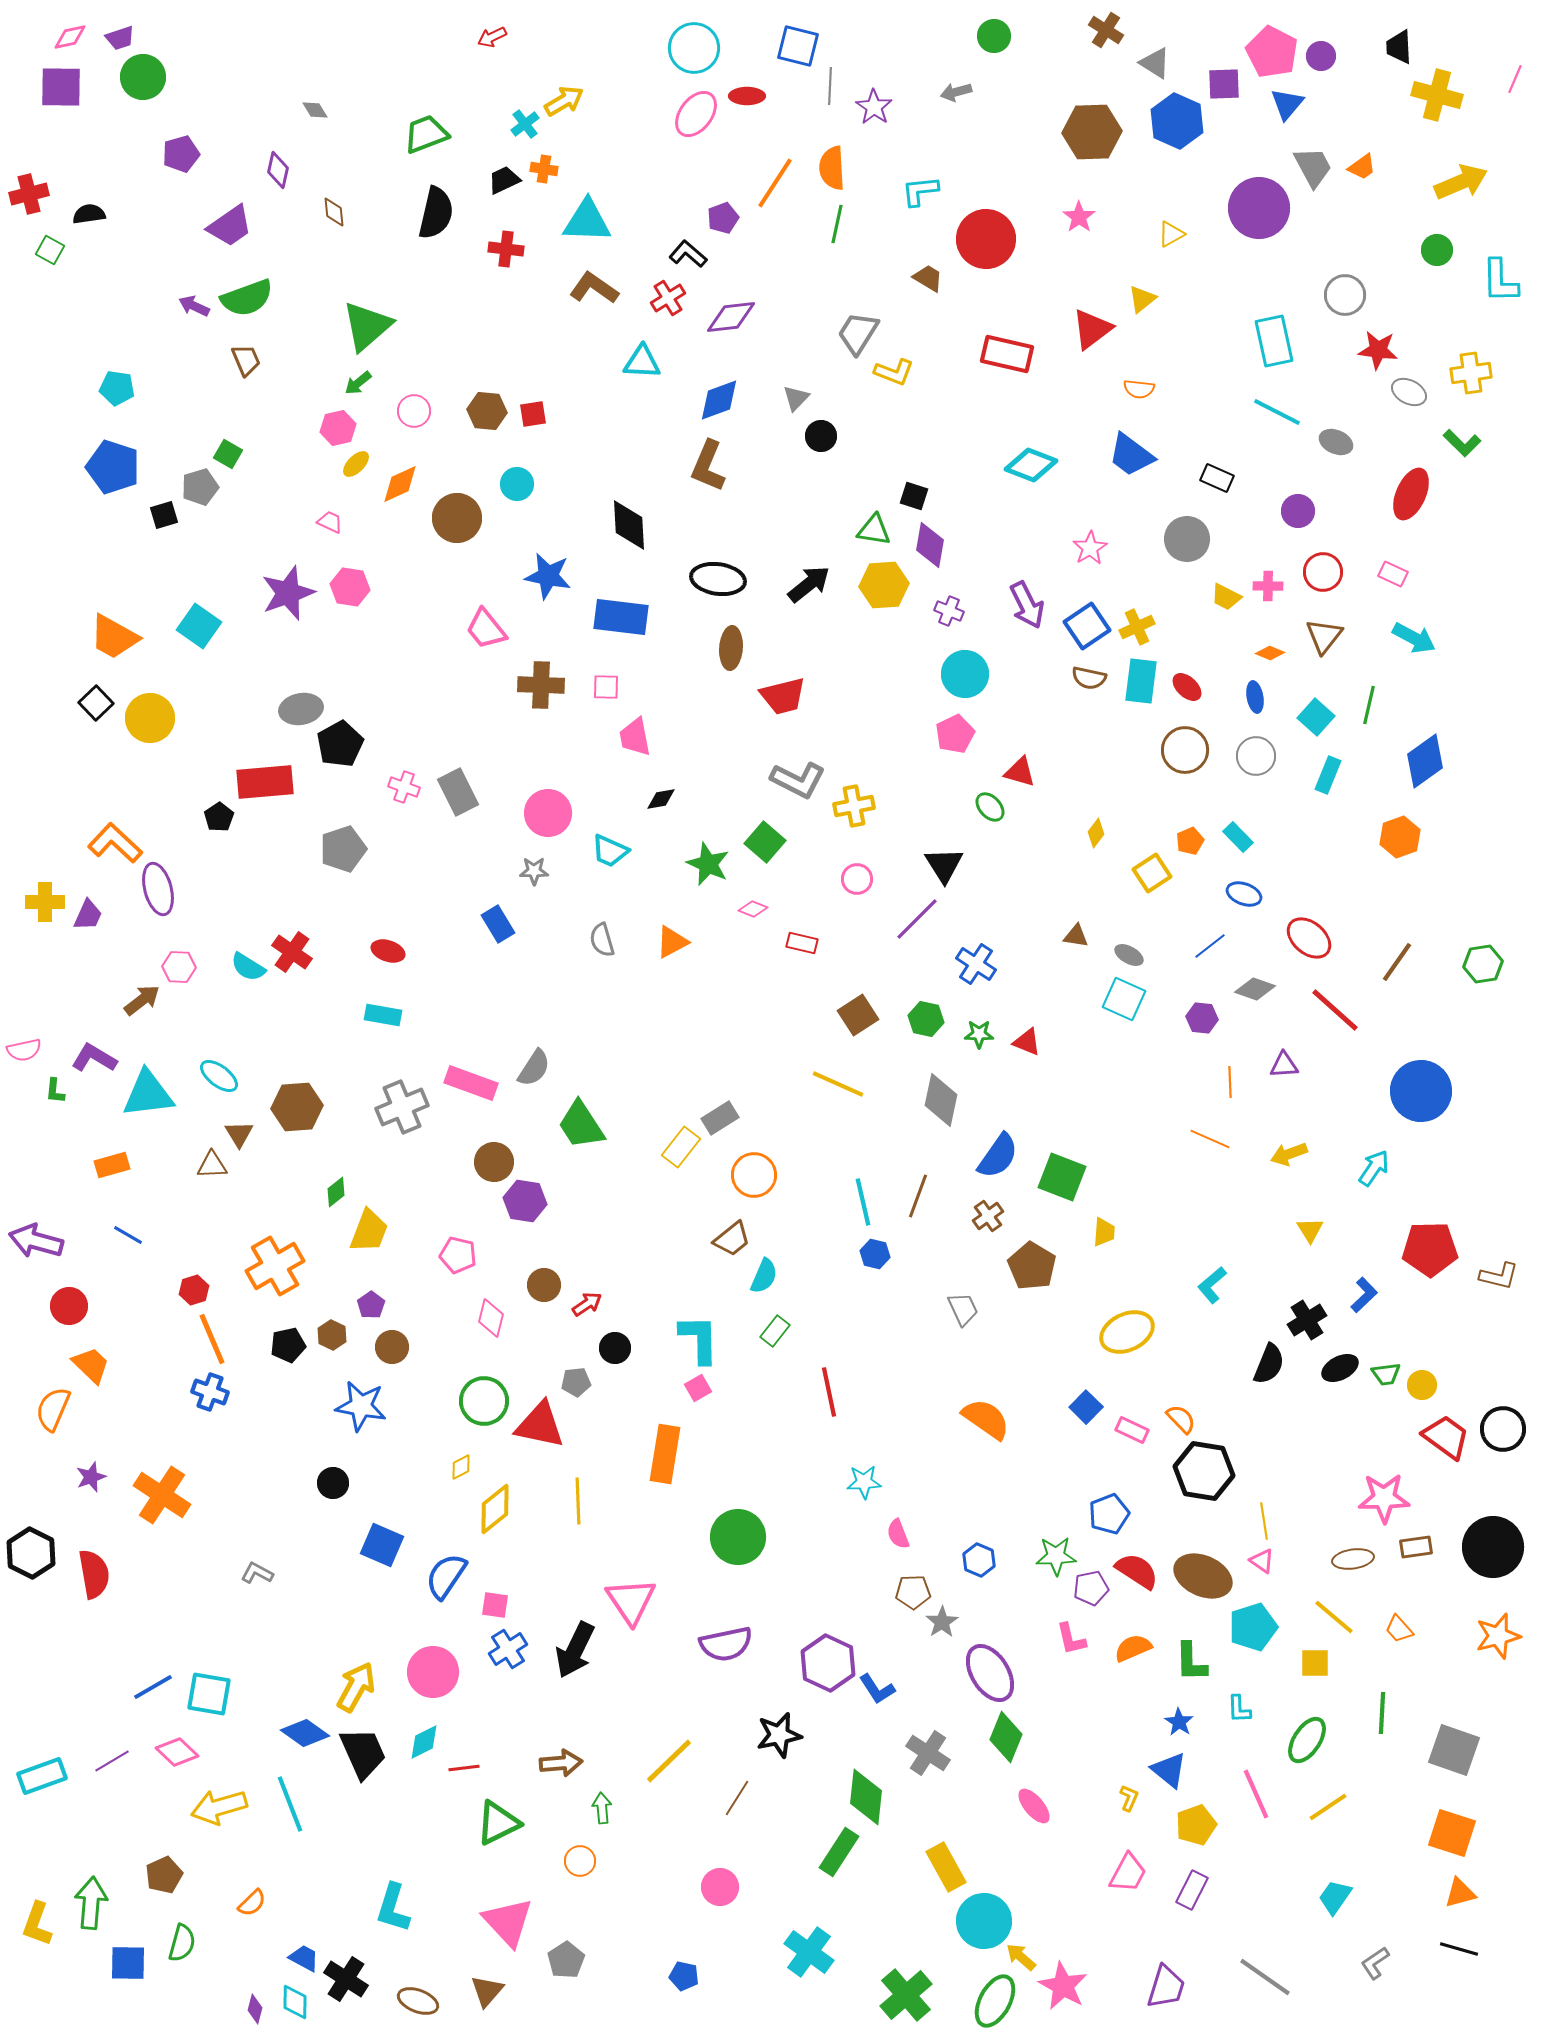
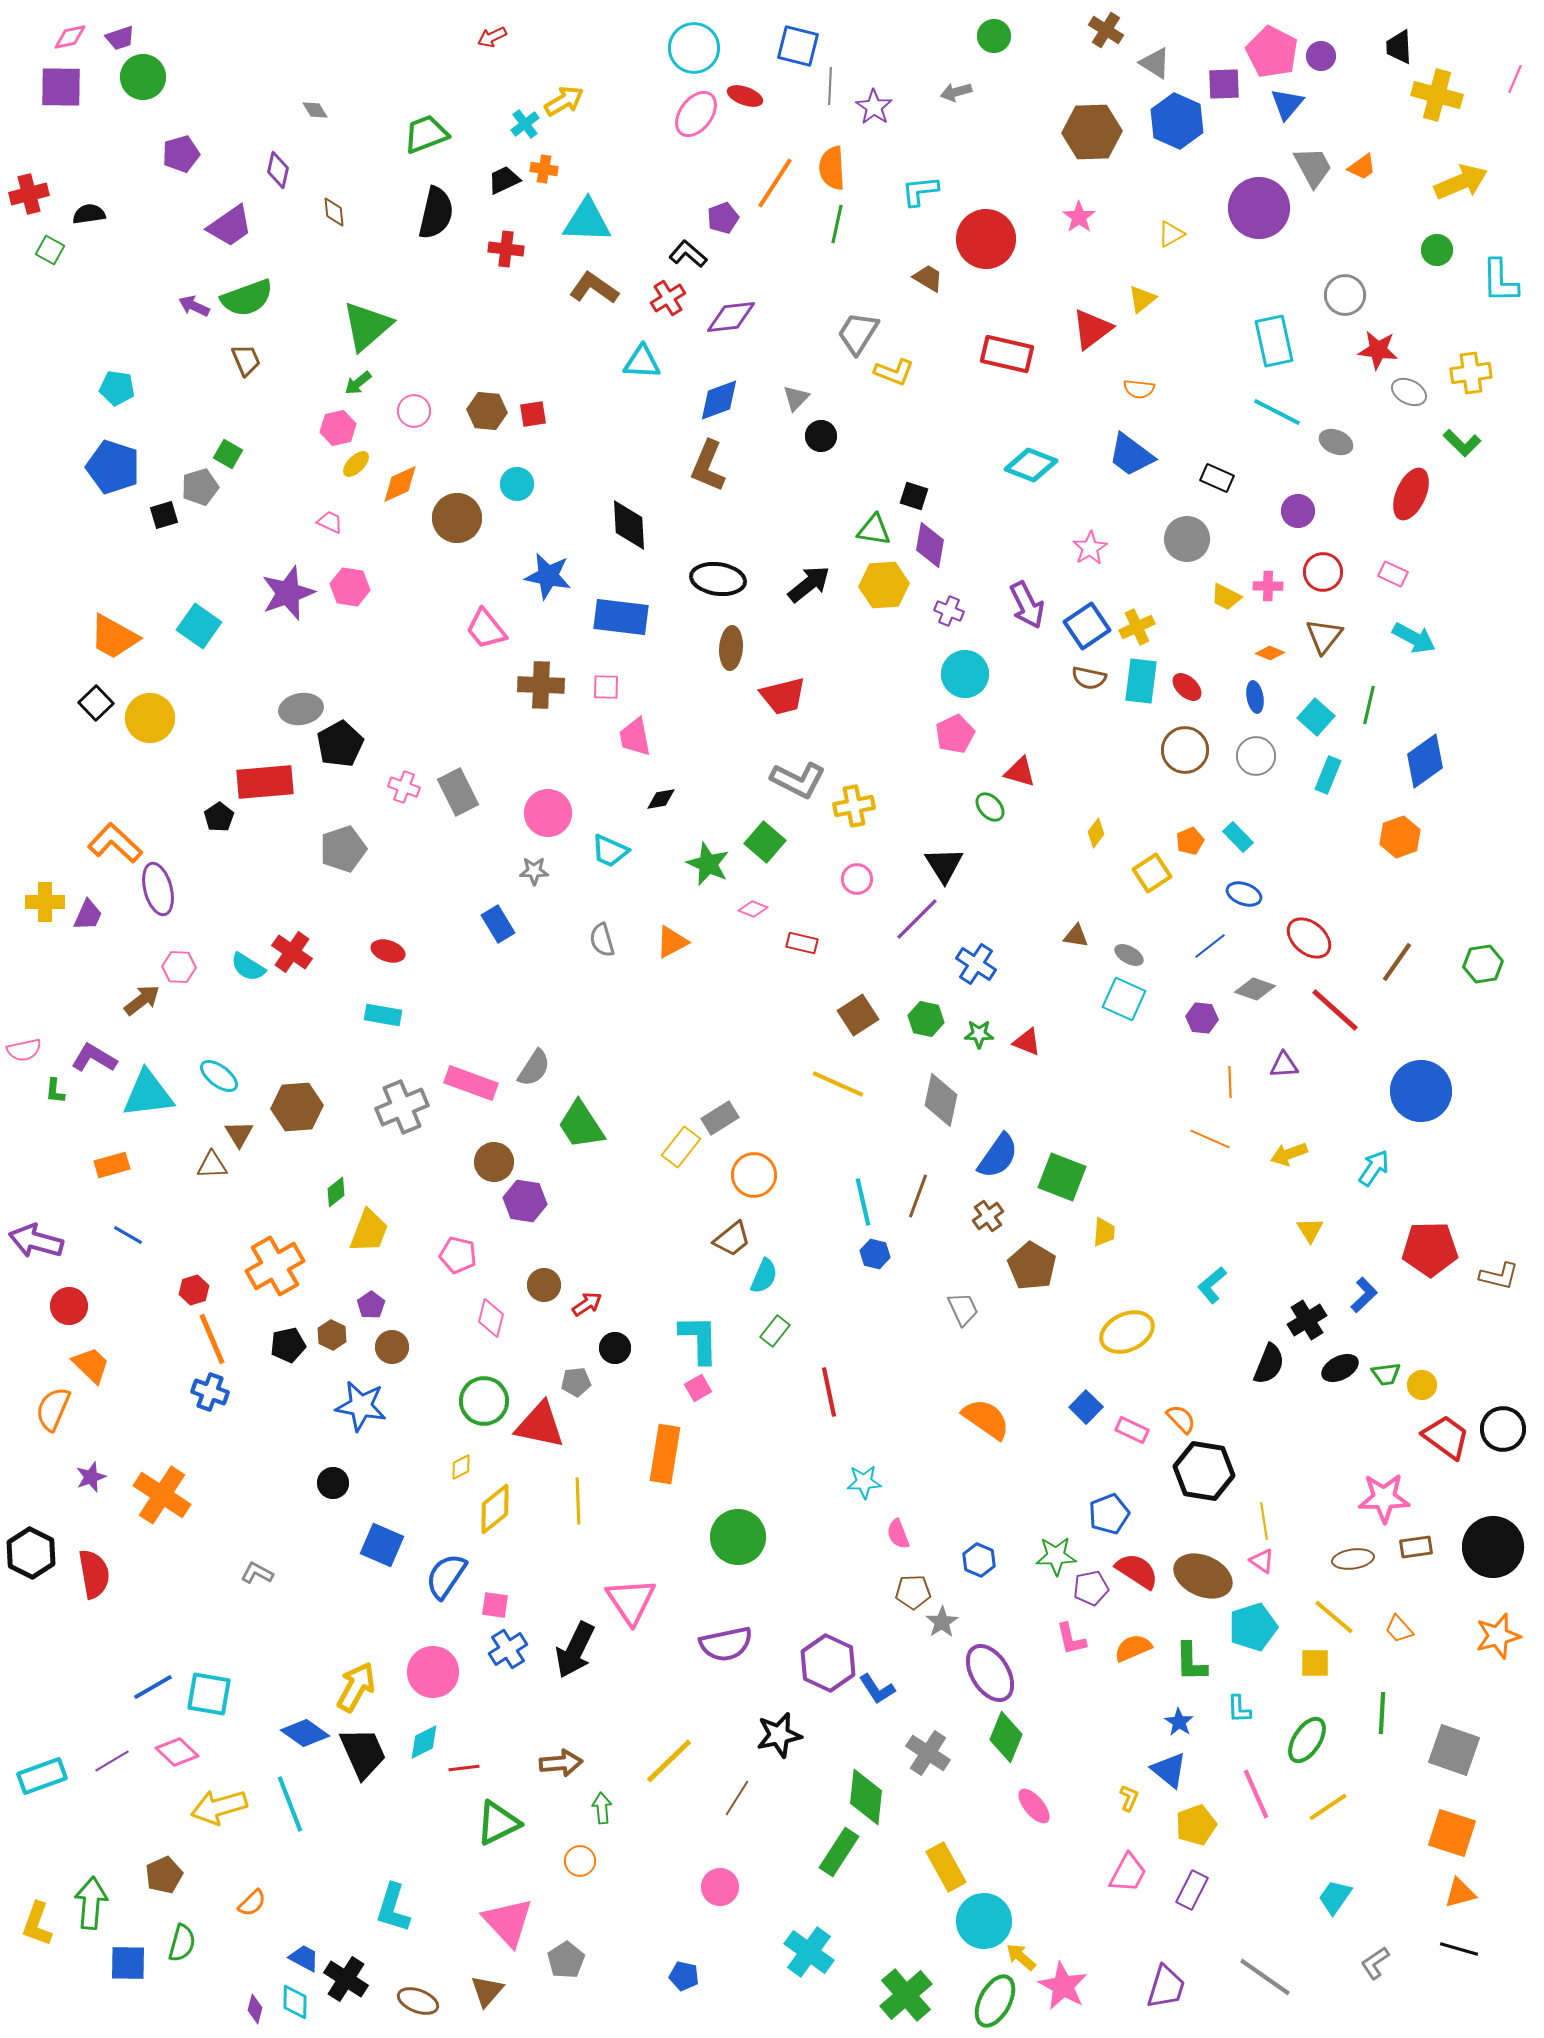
red ellipse at (747, 96): moved 2 px left; rotated 20 degrees clockwise
